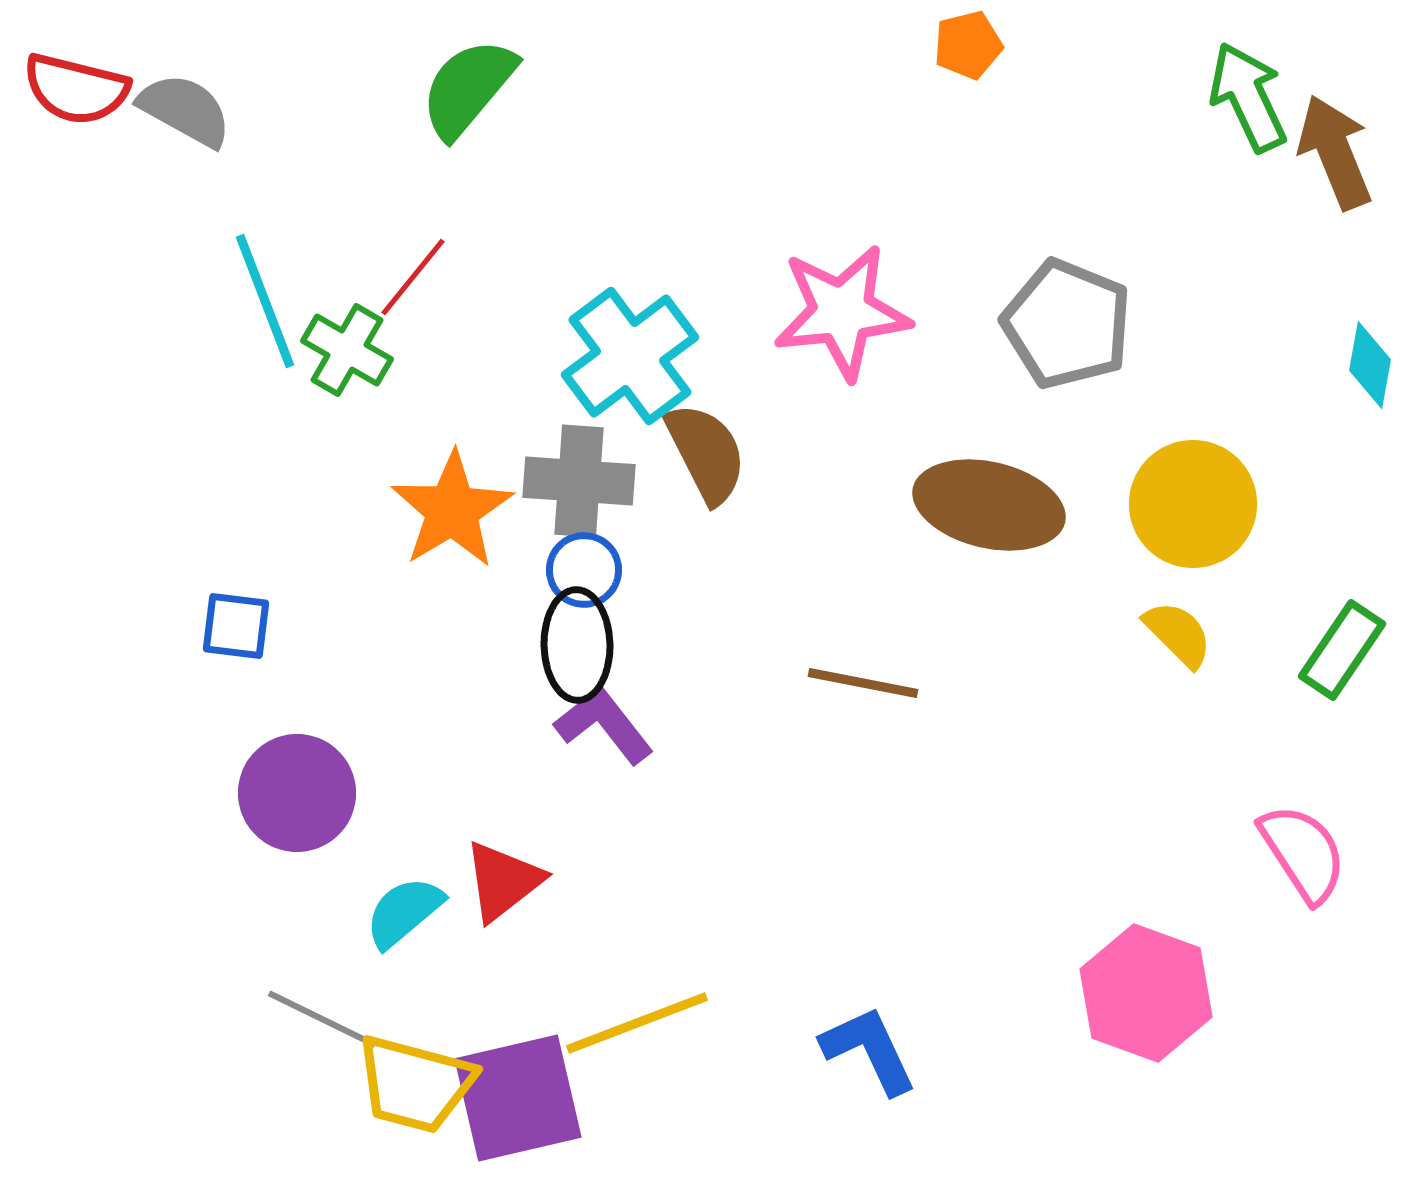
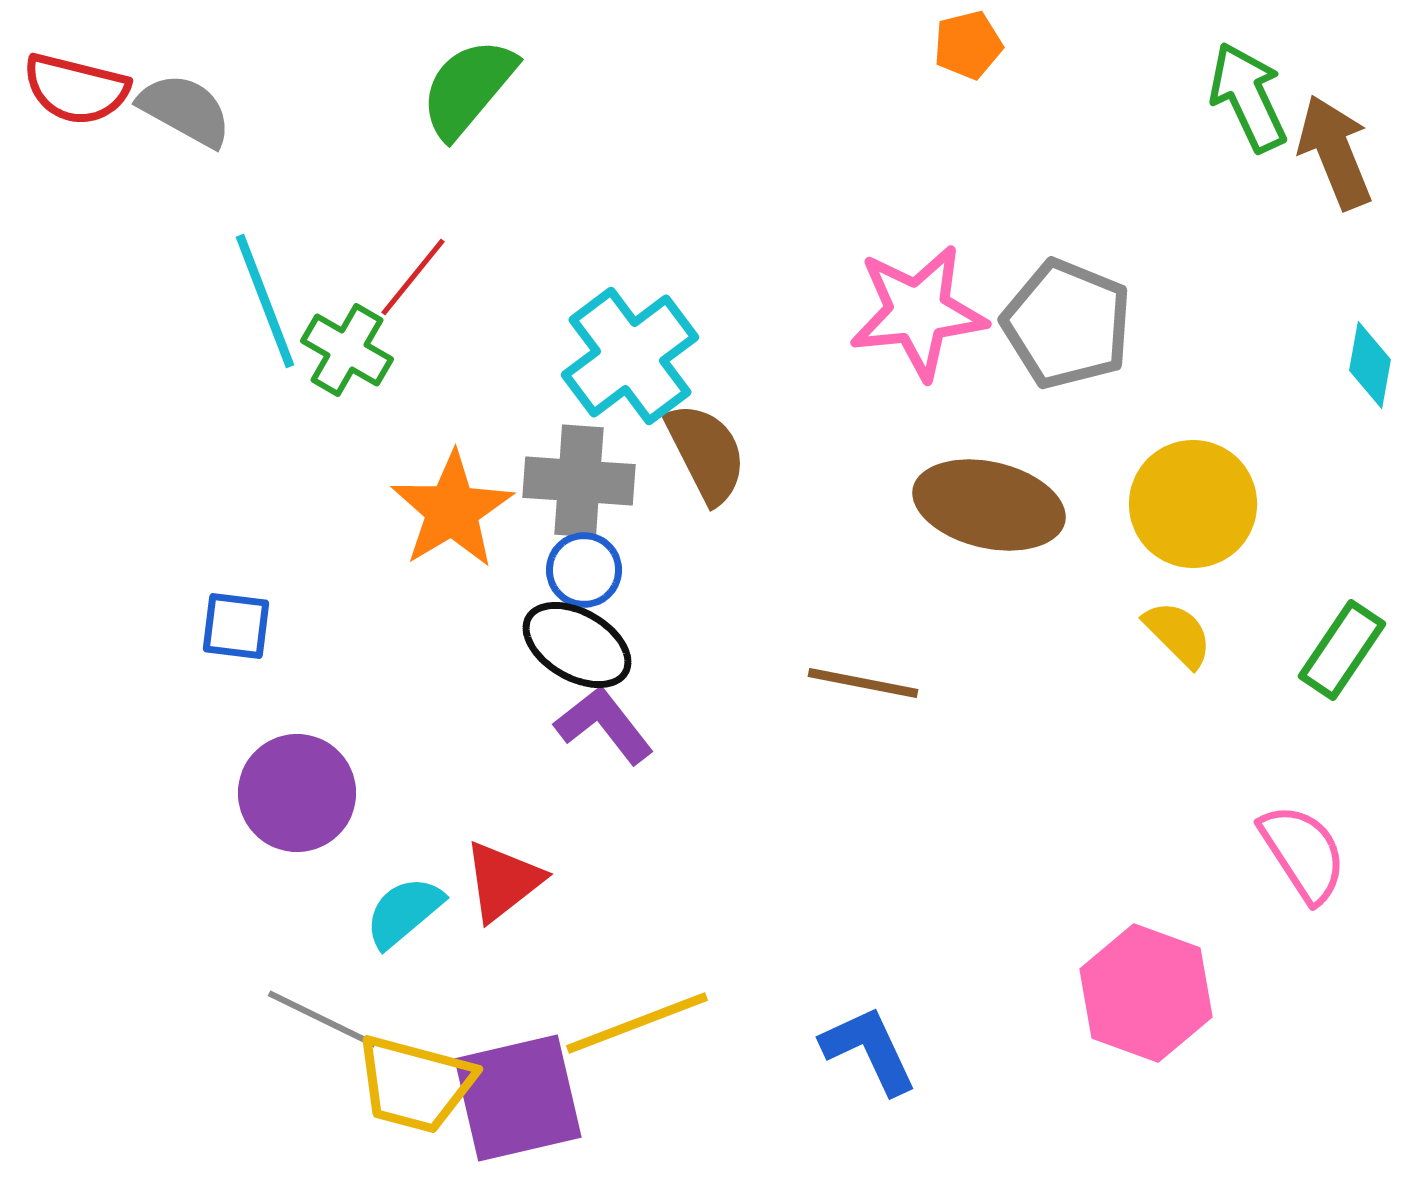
pink star: moved 76 px right
black ellipse: rotated 59 degrees counterclockwise
